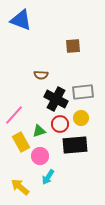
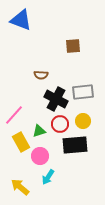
yellow circle: moved 2 px right, 3 px down
